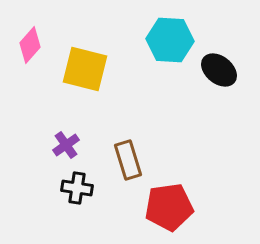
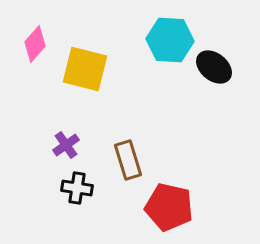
pink diamond: moved 5 px right, 1 px up
black ellipse: moved 5 px left, 3 px up
red pentagon: rotated 21 degrees clockwise
